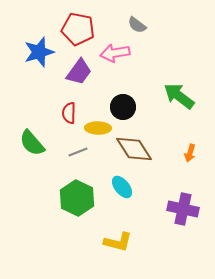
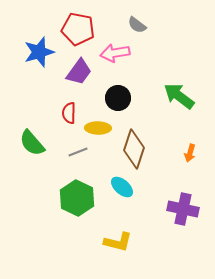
black circle: moved 5 px left, 9 px up
brown diamond: rotated 51 degrees clockwise
cyan ellipse: rotated 10 degrees counterclockwise
